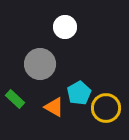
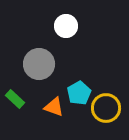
white circle: moved 1 px right, 1 px up
gray circle: moved 1 px left
orange triangle: rotated 10 degrees counterclockwise
